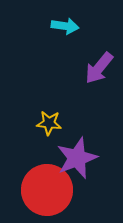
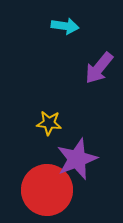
purple star: moved 1 px down
